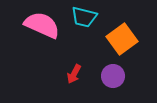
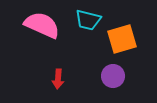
cyan trapezoid: moved 4 px right, 3 px down
orange square: rotated 20 degrees clockwise
red arrow: moved 16 px left, 5 px down; rotated 24 degrees counterclockwise
